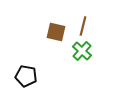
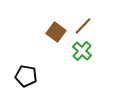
brown line: rotated 30 degrees clockwise
brown square: rotated 24 degrees clockwise
